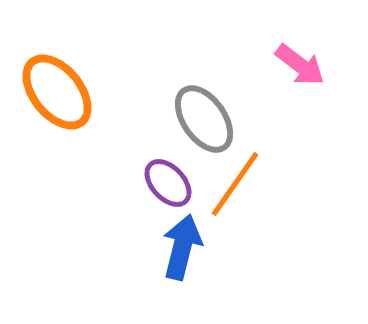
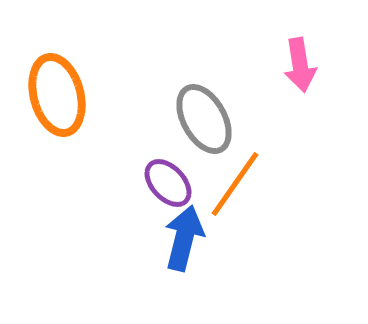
pink arrow: rotated 44 degrees clockwise
orange ellipse: moved 3 px down; rotated 24 degrees clockwise
gray ellipse: rotated 6 degrees clockwise
blue arrow: moved 2 px right, 9 px up
